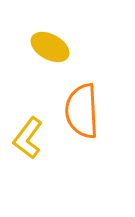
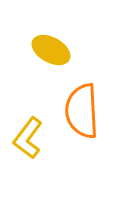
yellow ellipse: moved 1 px right, 3 px down
